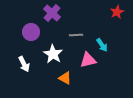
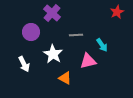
pink triangle: moved 1 px down
